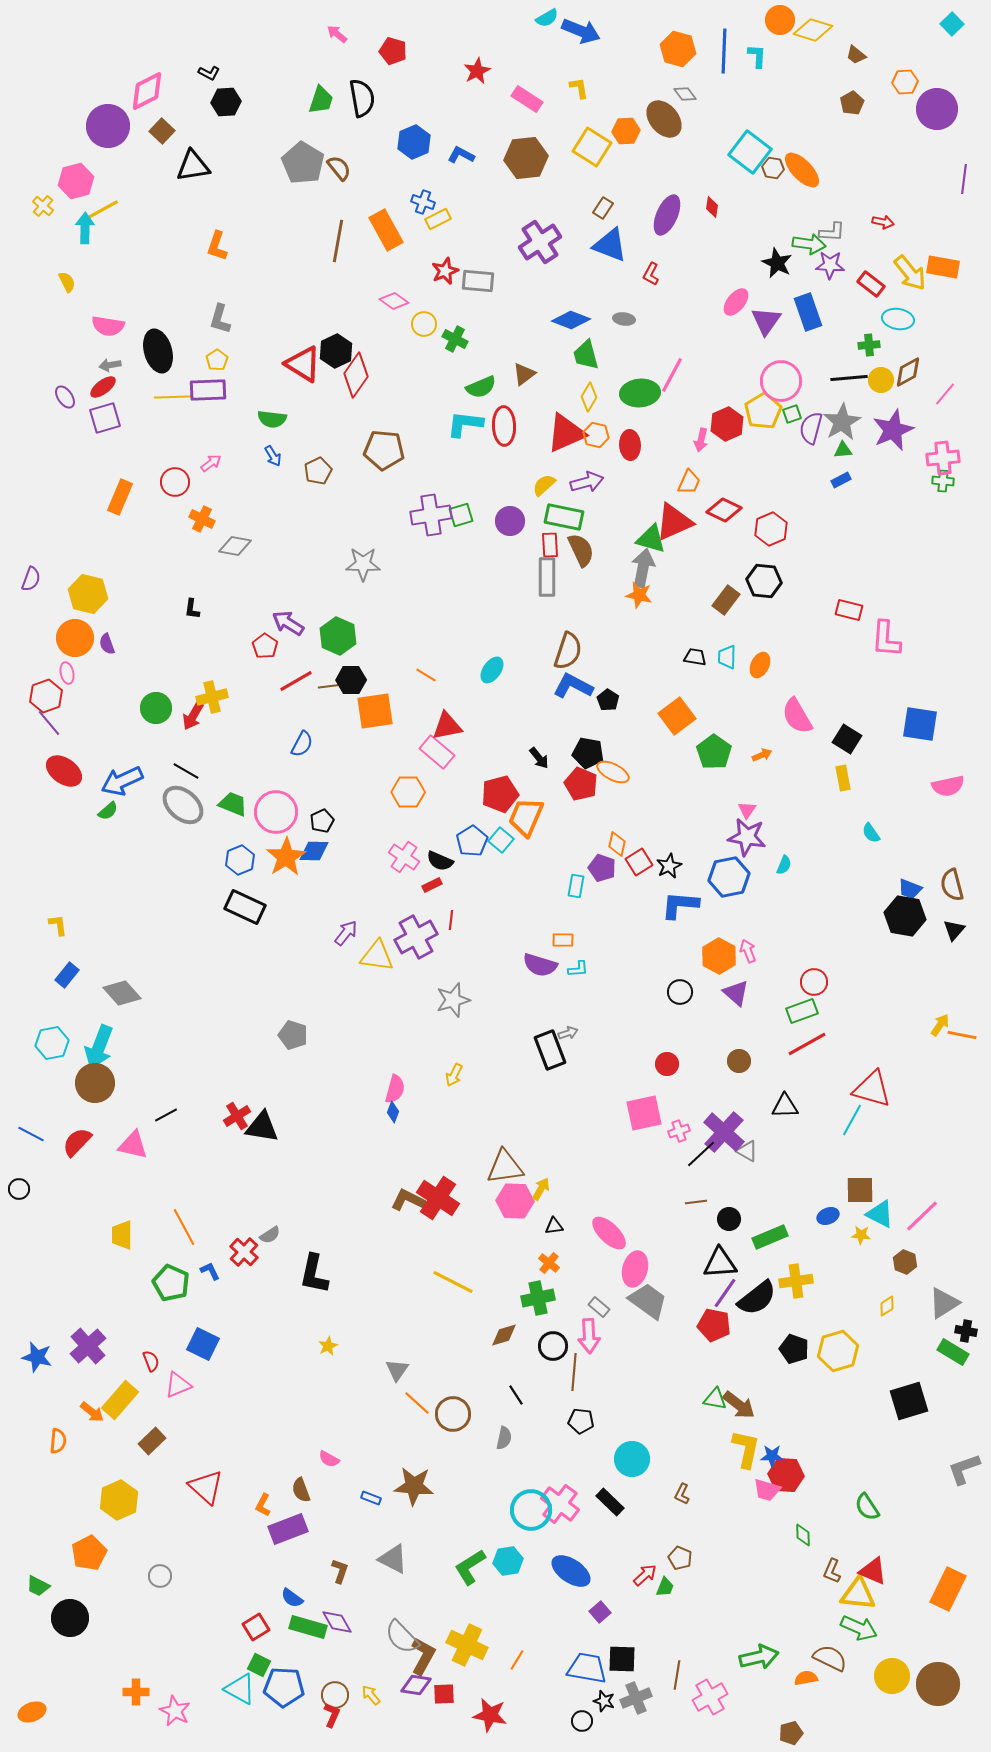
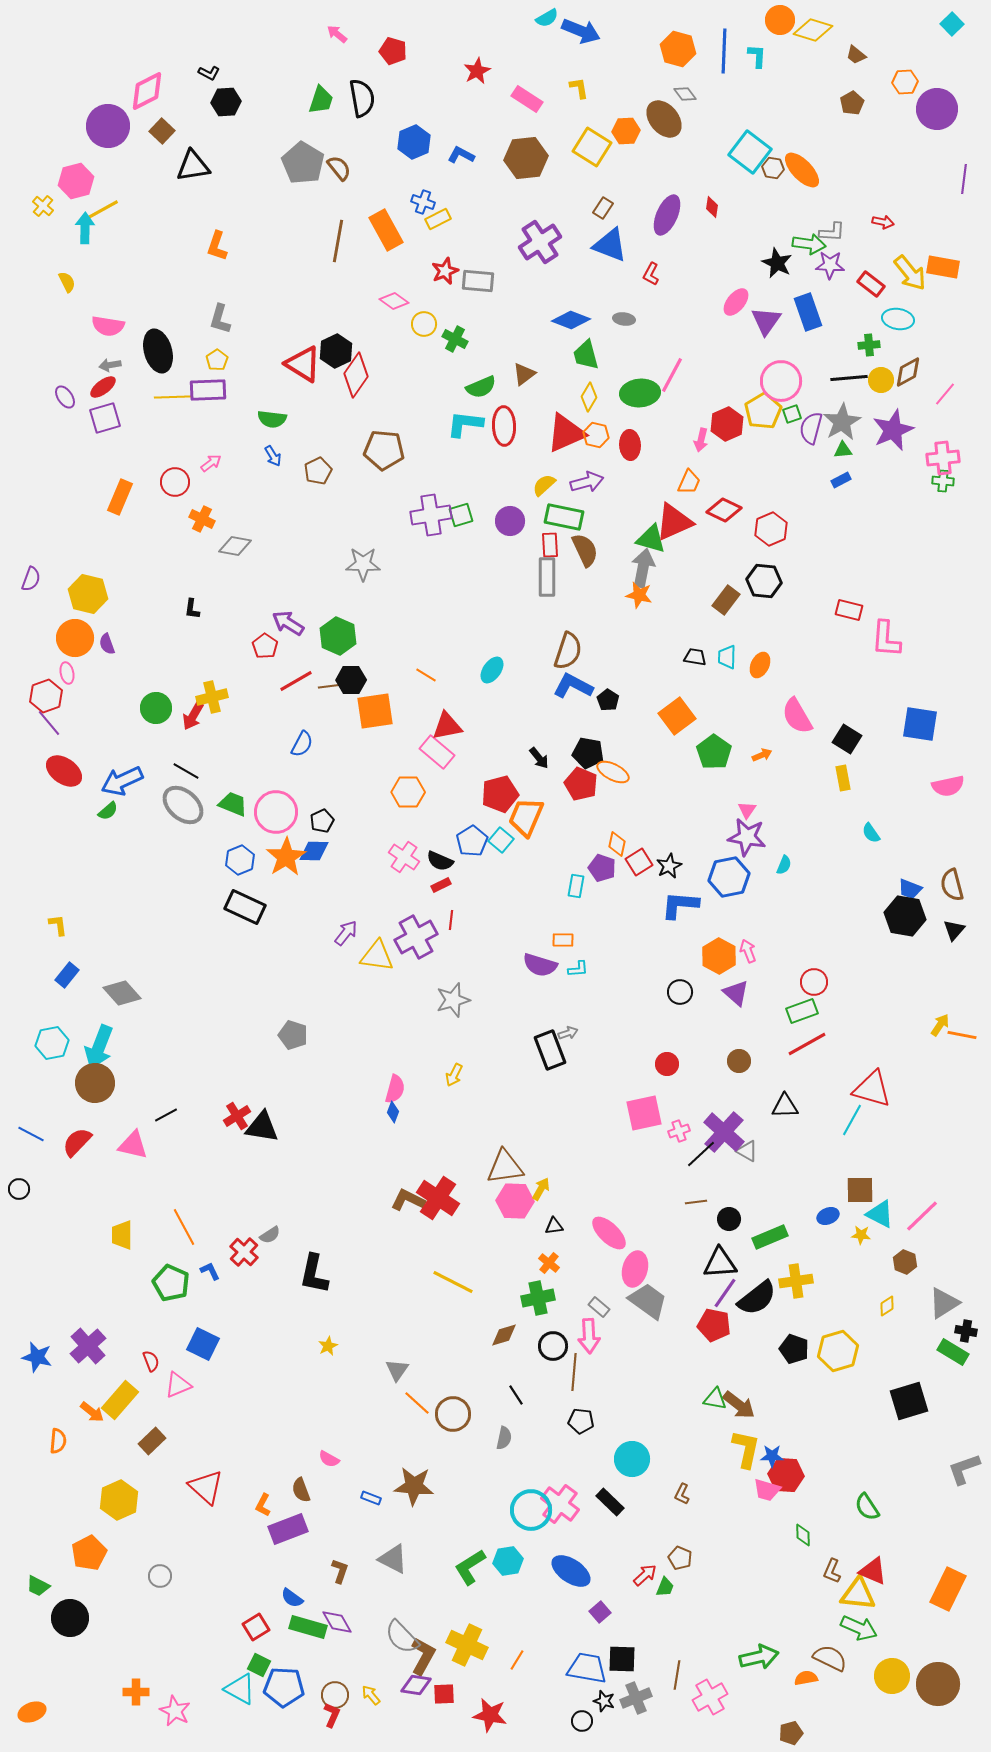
brown semicircle at (581, 550): moved 4 px right
red rectangle at (432, 885): moved 9 px right
